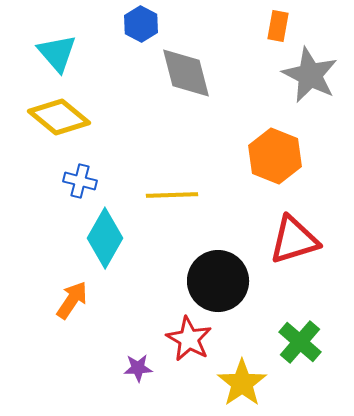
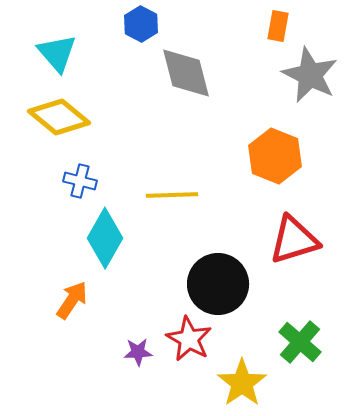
black circle: moved 3 px down
purple star: moved 16 px up
